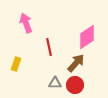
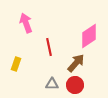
pink diamond: moved 2 px right, 1 px up
gray triangle: moved 3 px left, 1 px down
